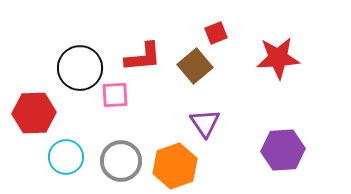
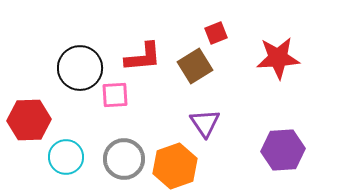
brown square: rotated 8 degrees clockwise
red hexagon: moved 5 px left, 7 px down
gray circle: moved 3 px right, 2 px up
